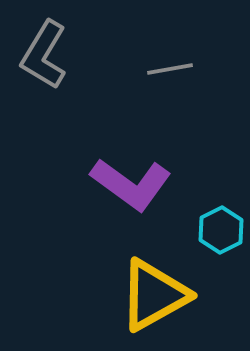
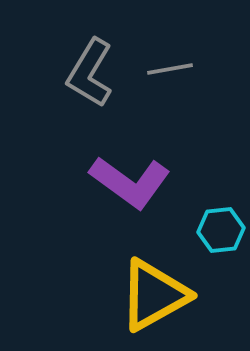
gray L-shape: moved 46 px right, 18 px down
purple L-shape: moved 1 px left, 2 px up
cyan hexagon: rotated 21 degrees clockwise
